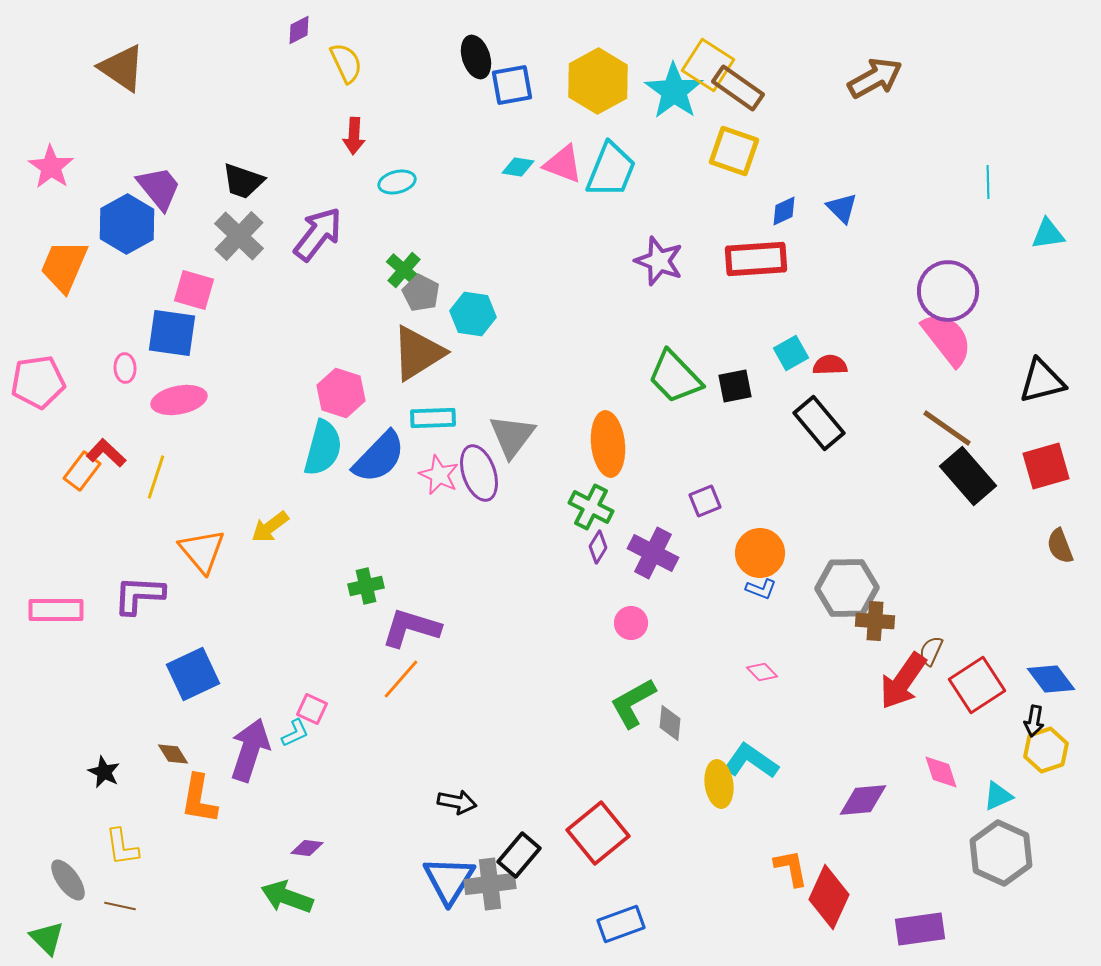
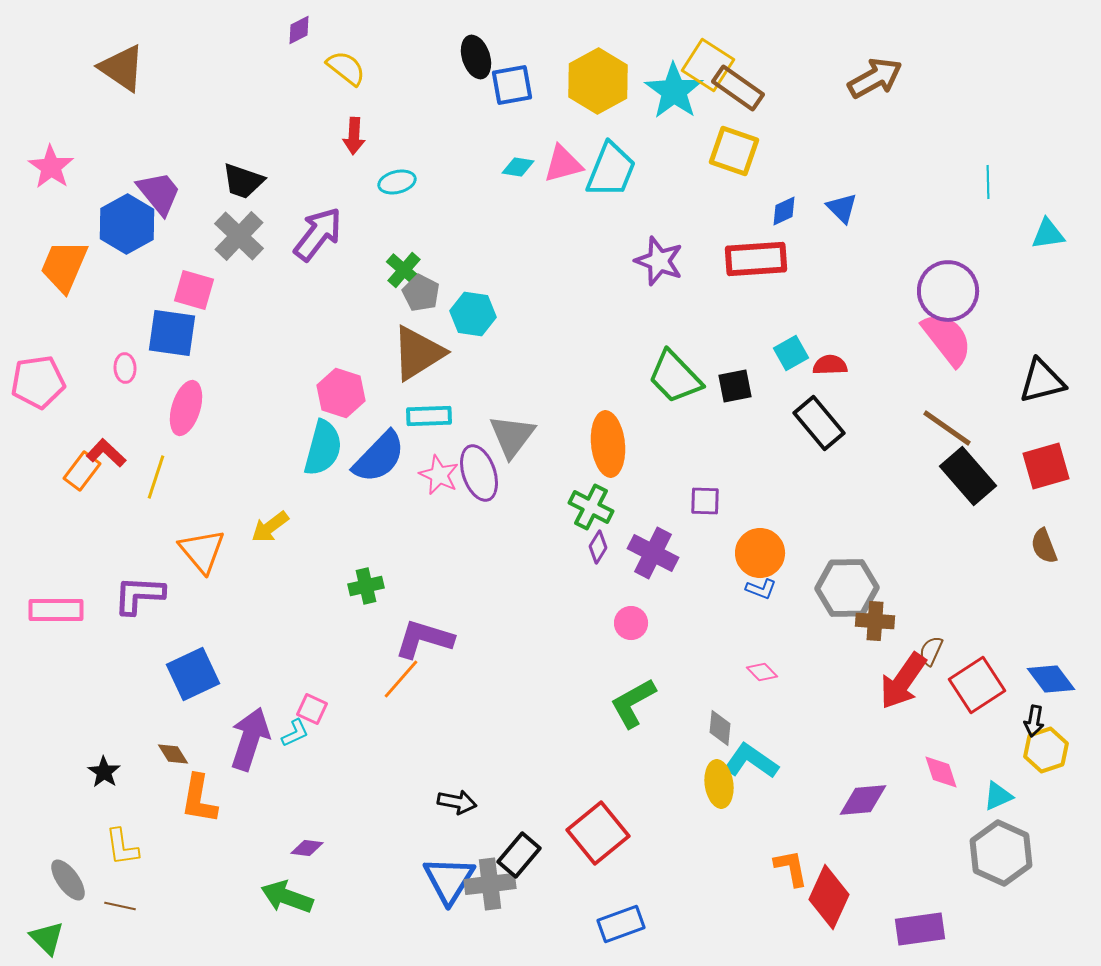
yellow semicircle at (346, 63): moved 5 px down; rotated 27 degrees counterclockwise
pink triangle at (563, 164): rotated 36 degrees counterclockwise
purple trapezoid at (159, 188): moved 5 px down
pink ellipse at (179, 400): moved 7 px right, 8 px down; rotated 62 degrees counterclockwise
cyan rectangle at (433, 418): moved 4 px left, 2 px up
purple square at (705, 501): rotated 24 degrees clockwise
brown semicircle at (1060, 546): moved 16 px left
purple L-shape at (411, 628): moved 13 px right, 11 px down
gray diamond at (670, 723): moved 50 px right, 5 px down
purple arrow at (250, 750): moved 11 px up
black star at (104, 772): rotated 8 degrees clockwise
